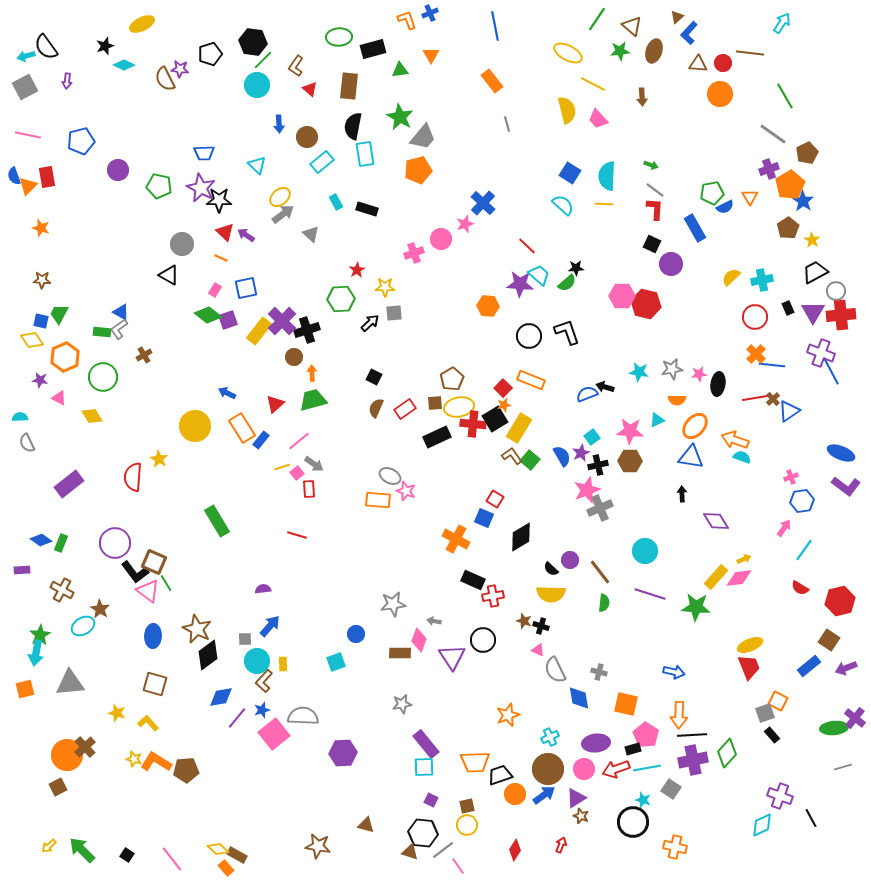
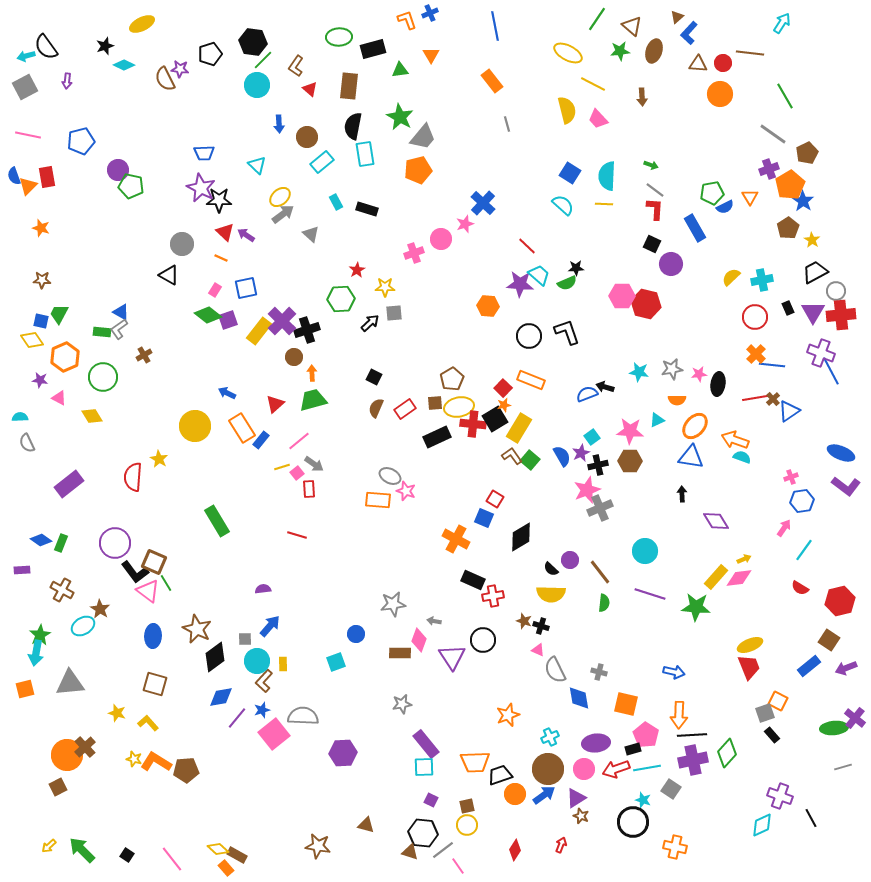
green pentagon at (159, 186): moved 28 px left
green semicircle at (567, 283): rotated 18 degrees clockwise
black diamond at (208, 655): moved 7 px right, 2 px down
